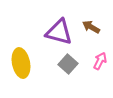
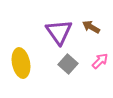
purple triangle: rotated 40 degrees clockwise
pink arrow: rotated 18 degrees clockwise
